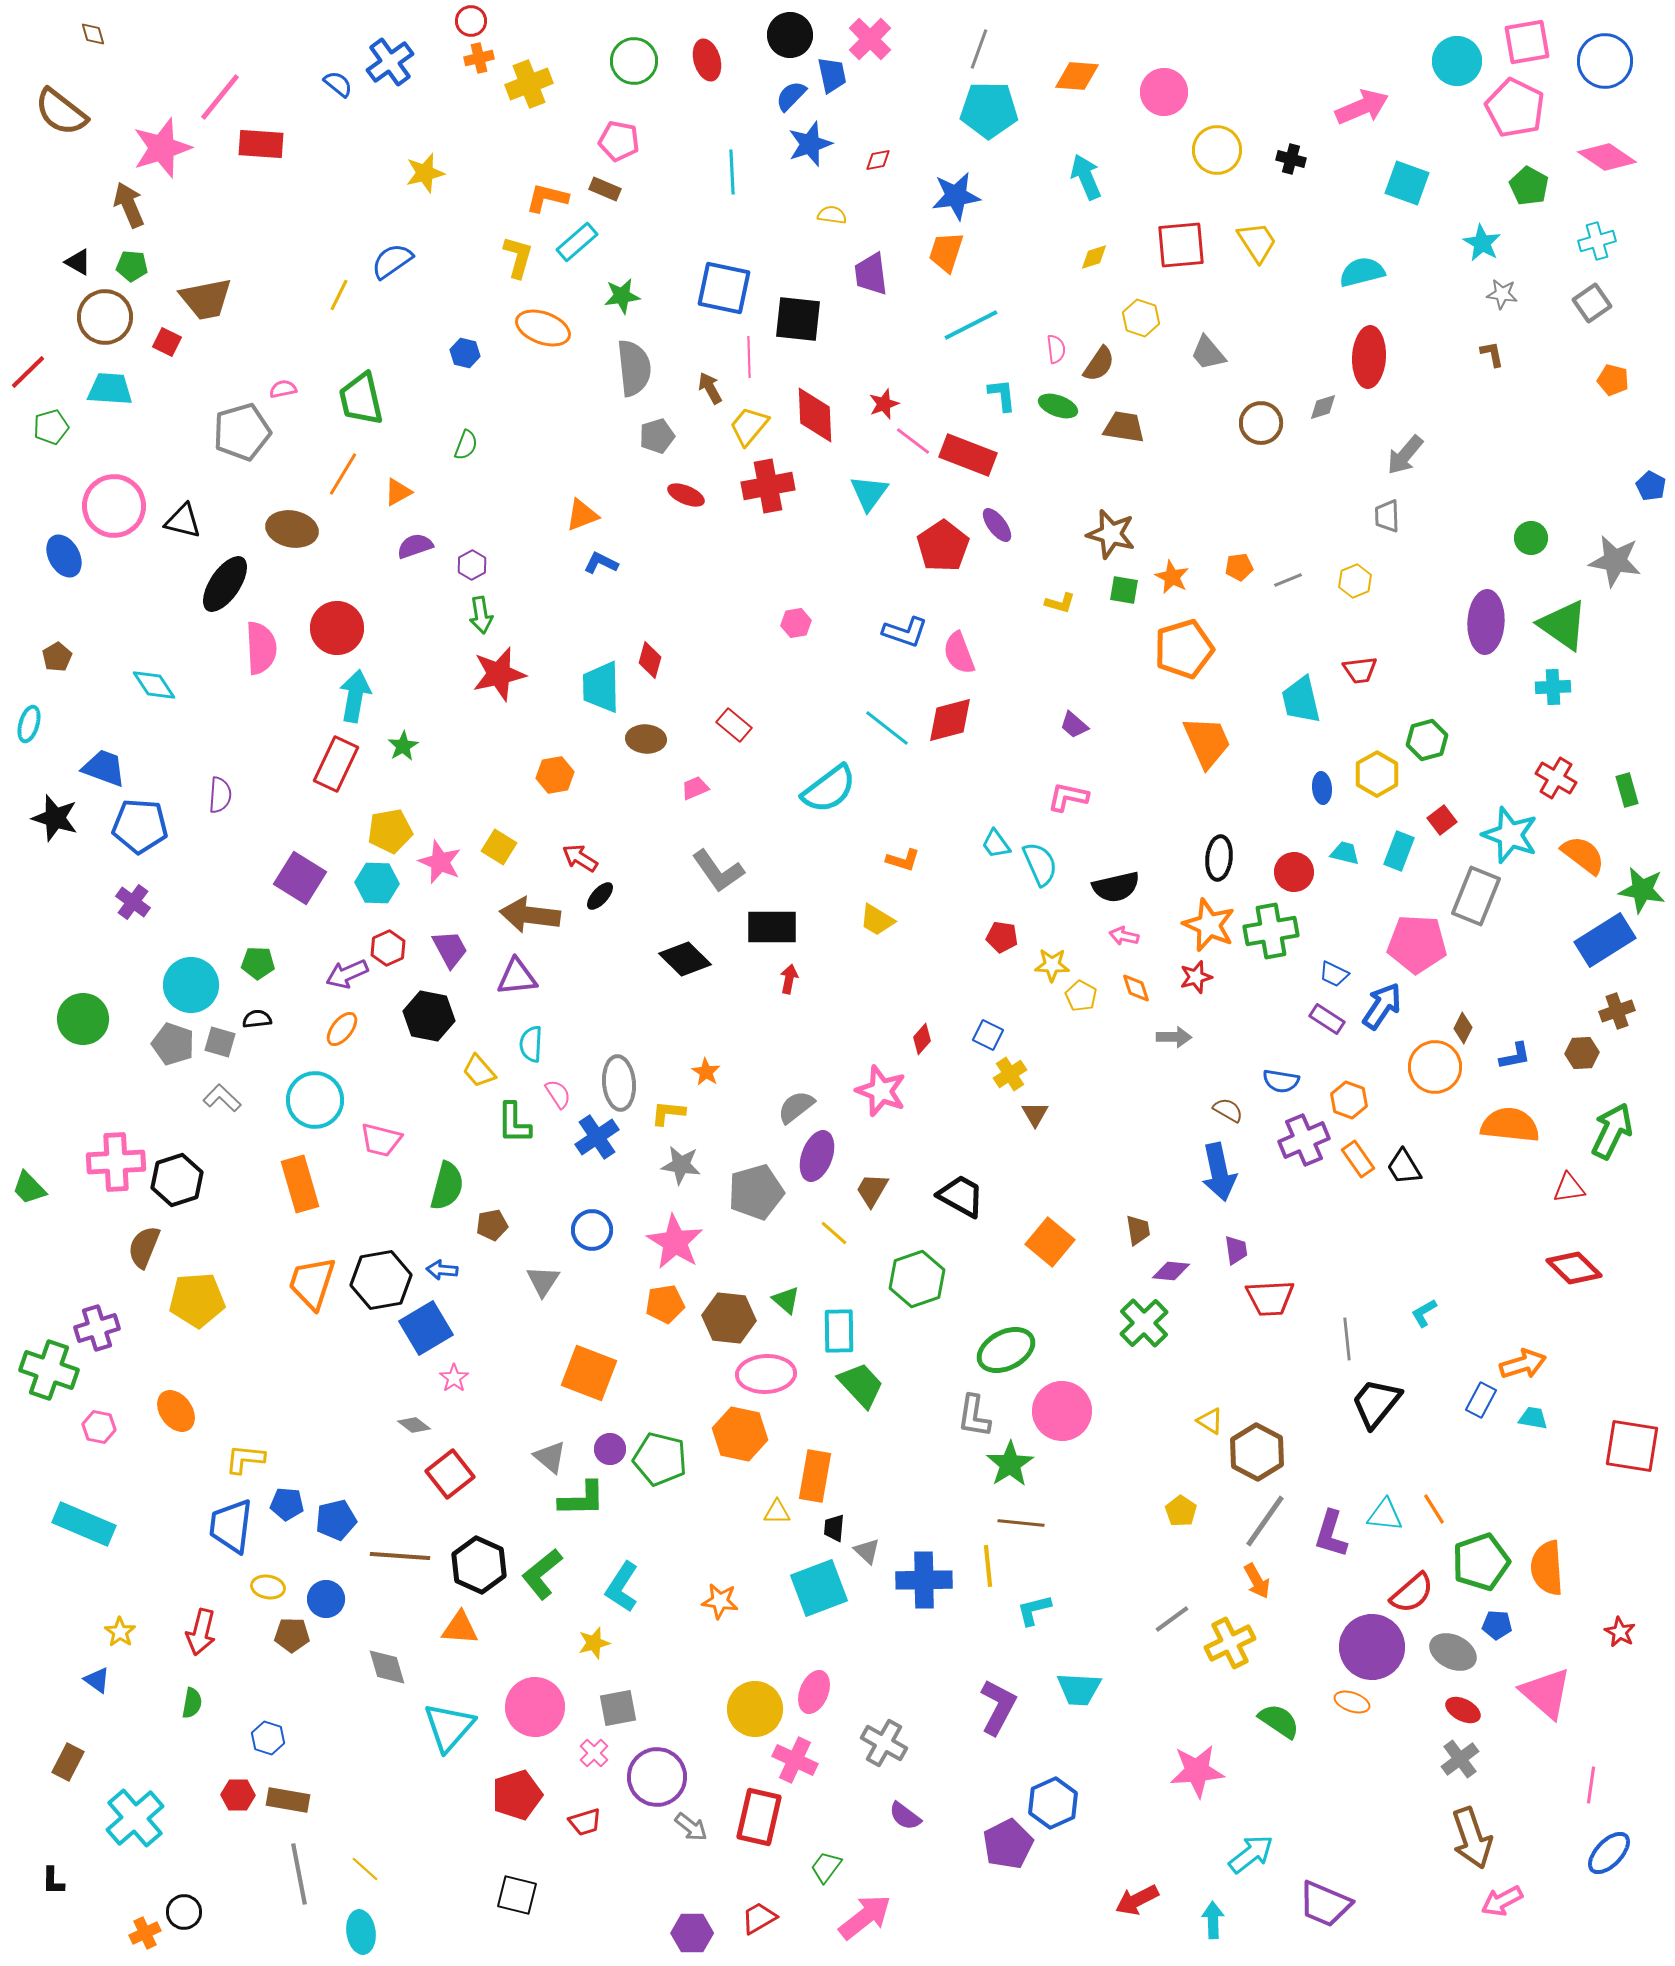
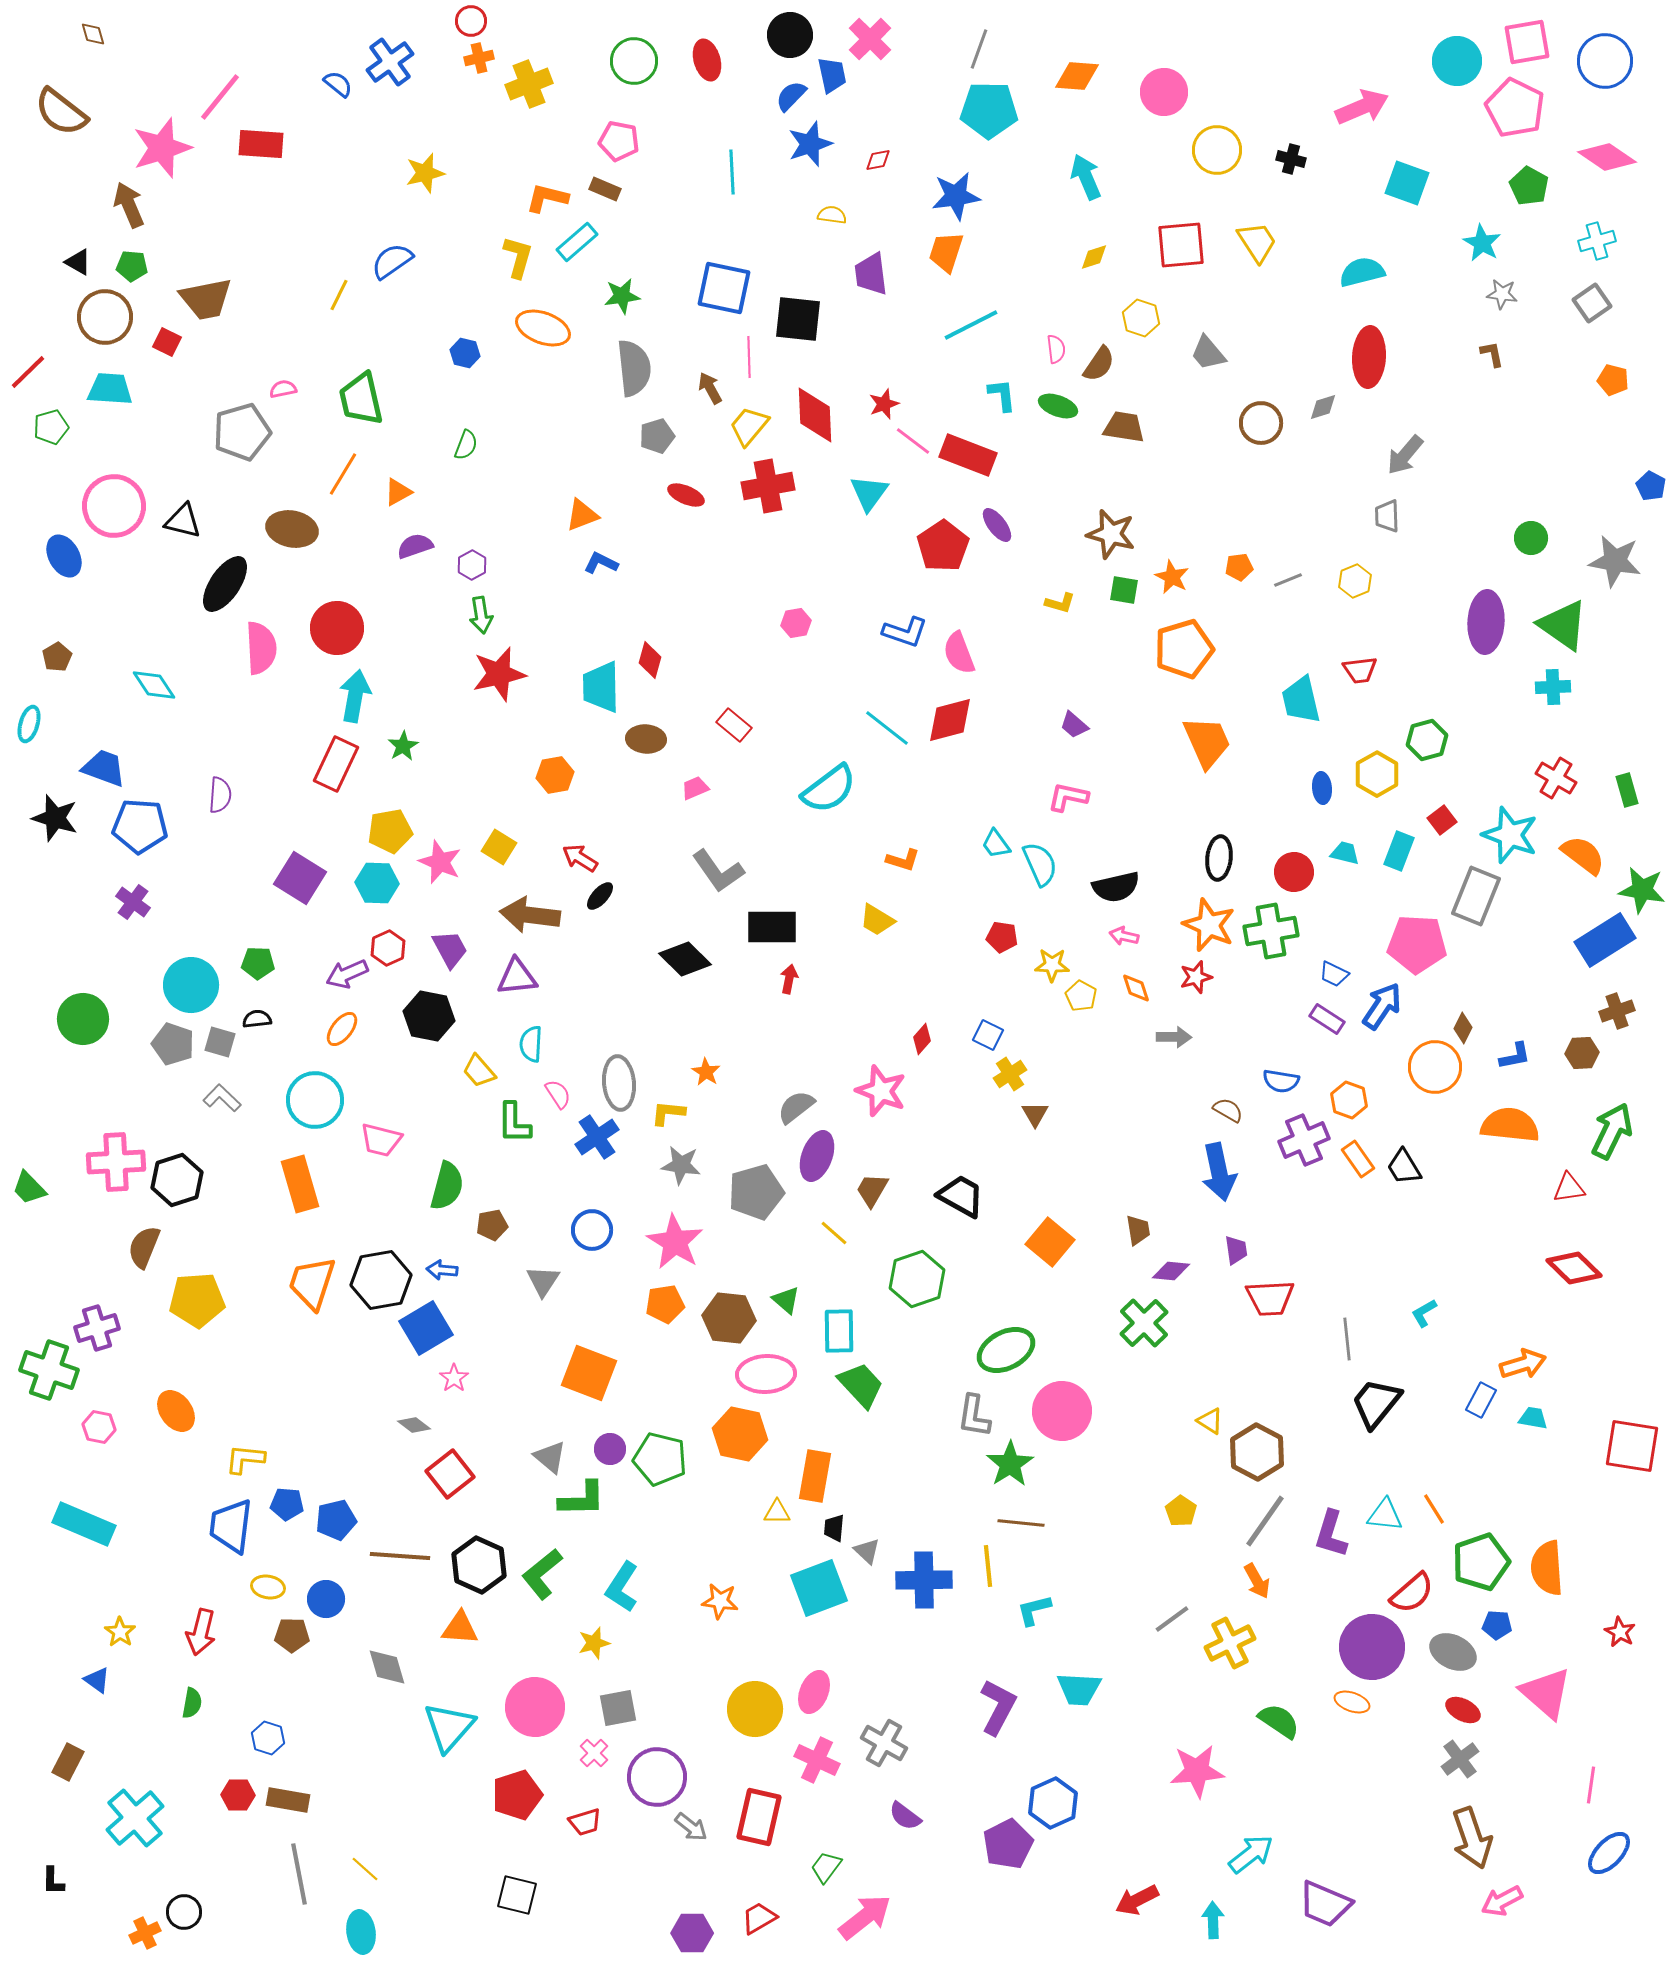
pink cross at (795, 1760): moved 22 px right
